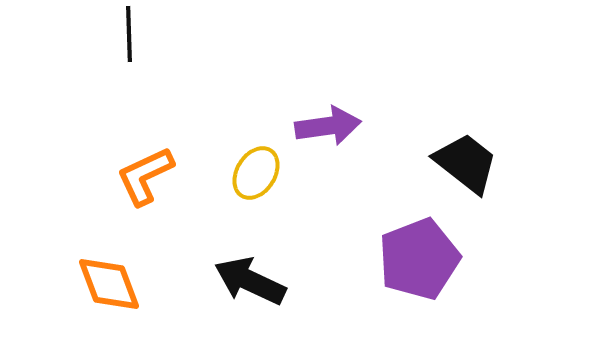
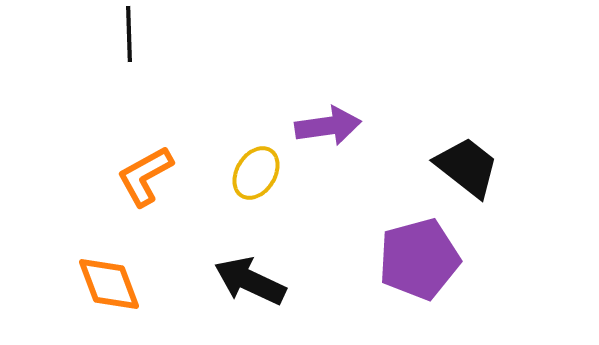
black trapezoid: moved 1 px right, 4 px down
orange L-shape: rotated 4 degrees counterclockwise
purple pentagon: rotated 6 degrees clockwise
